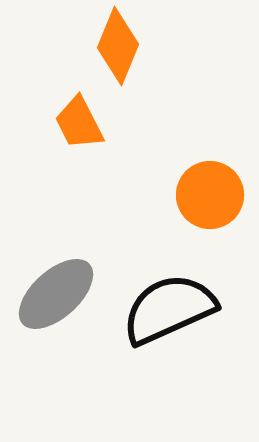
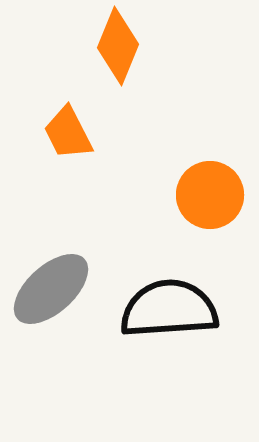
orange trapezoid: moved 11 px left, 10 px down
gray ellipse: moved 5 px left, 5 px up
black semicircle: rotated 20 degrees clockwise
